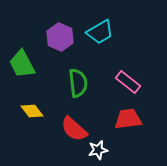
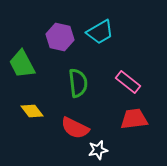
purple hexagon: rotated 12 degrees counterclockwise
red trapezoid: moved 6 px right
red semicircle: moved 1 px right, 1 px up; rotated 16 degrees counterclockwise
